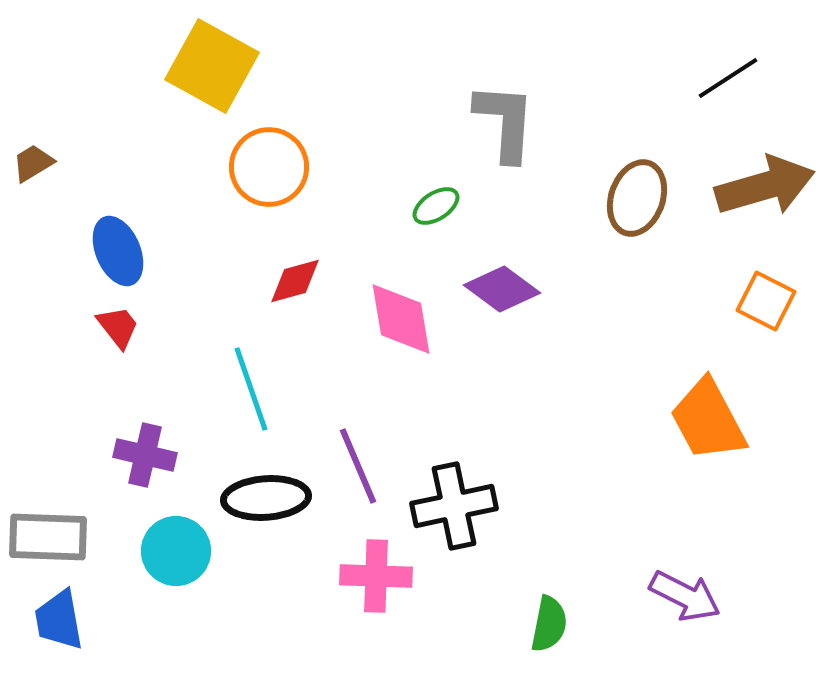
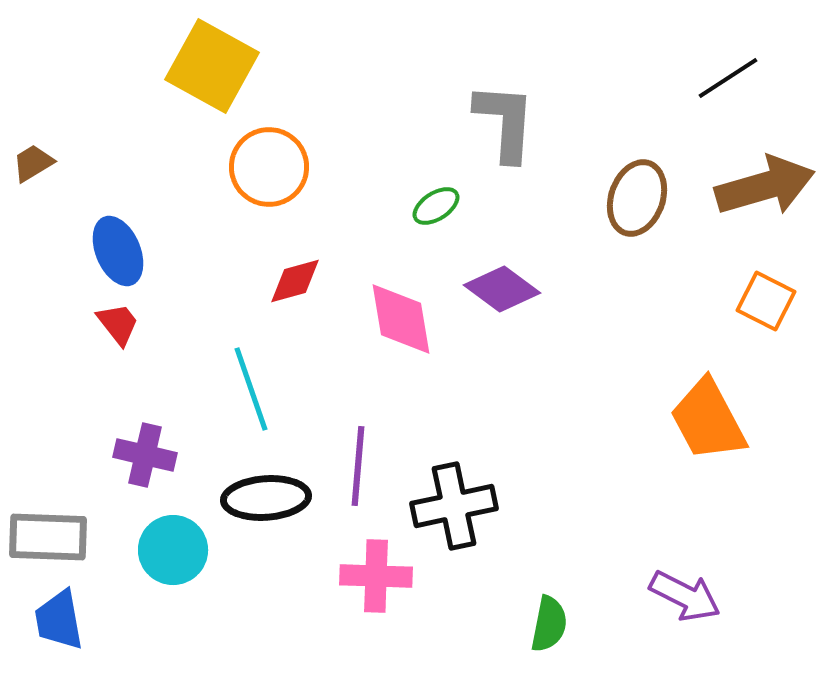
red trapezoid: moved 3 px up
purple line: rotated 28 degrees clockwise
cyan circle: moved 3 px left, 1 px up
